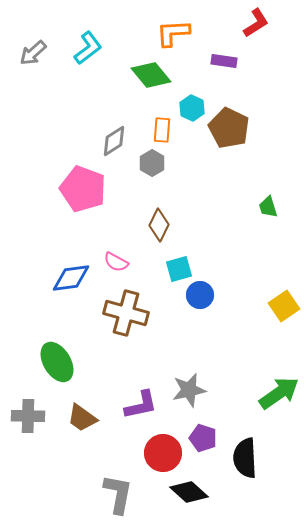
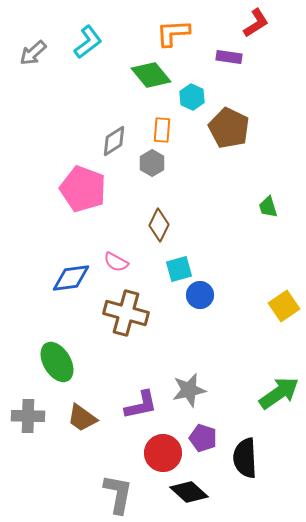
cyan L-shape: moved 6 px up
purple rectangle: moved 5 px right, 4 px up
cyan hexagon: moved 11 px up
